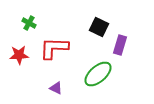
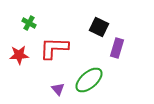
purple rectangle: moved 3 px left, 3 px down
green ellipse: moved 9 px left, 6 px down
purple triangle: moved 2 px right, 1 px down; rotated 24 degrees clockwise
